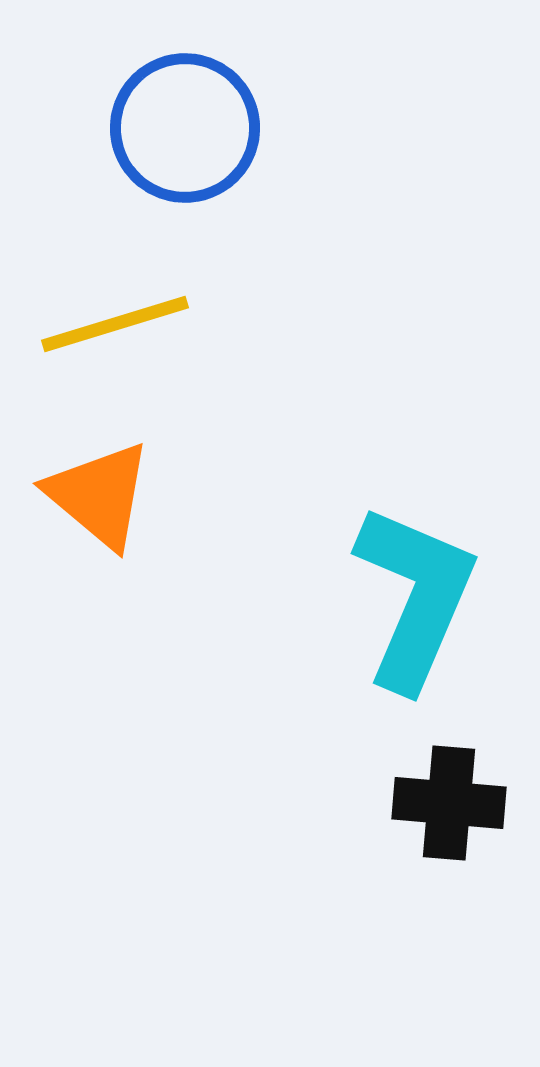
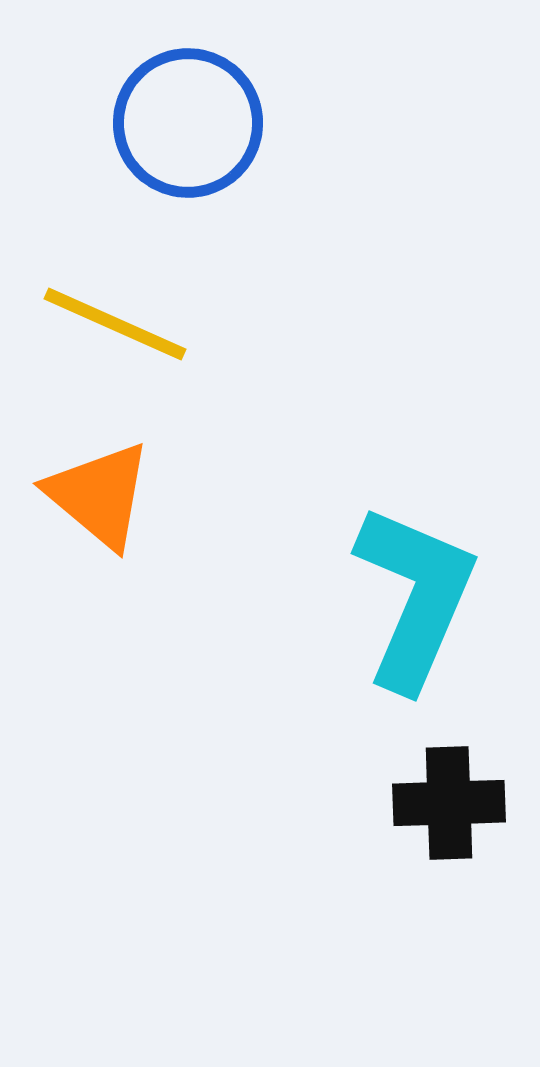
blue circle: moved 3 px right, 5 px up
yellow line: rotated 41 degrees clockwise
black cross: rotated 7 degrees counterclockwise
